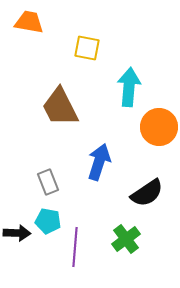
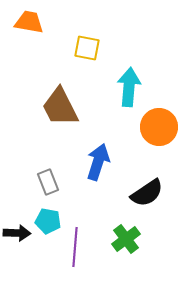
blue arrow: moved 1 px left
